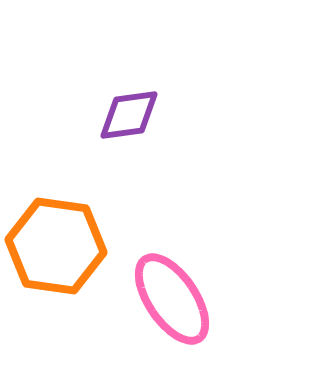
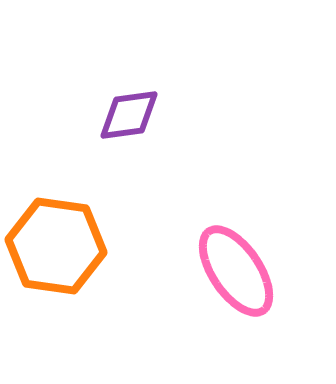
pink ellipse: moved 64 px right, 28 px up
